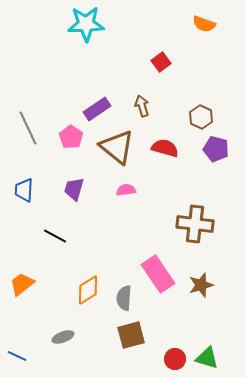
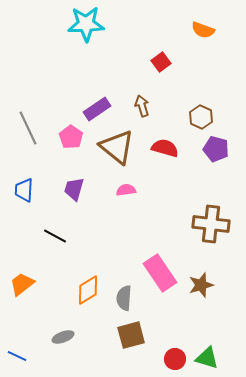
orange semicircle: moved 1 px left, 6 px down
brown cross: moved 16 px right
pink rectangle: moved 2 px right, 1 px up
